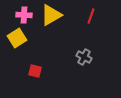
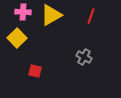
pink cross: moved 1 px left, 3 px up
yellow square: rotated 12 degrees counterclockwise
